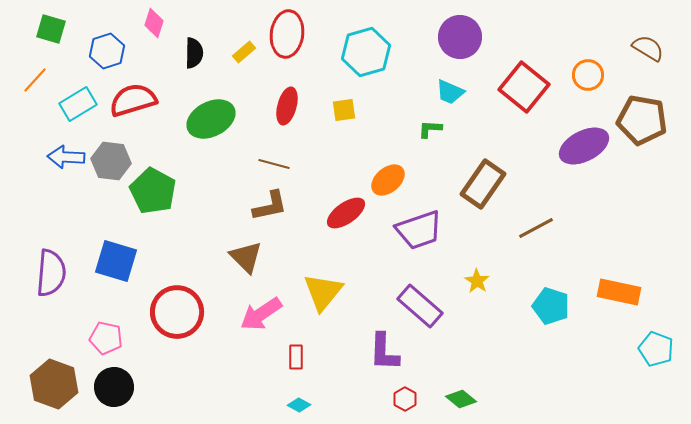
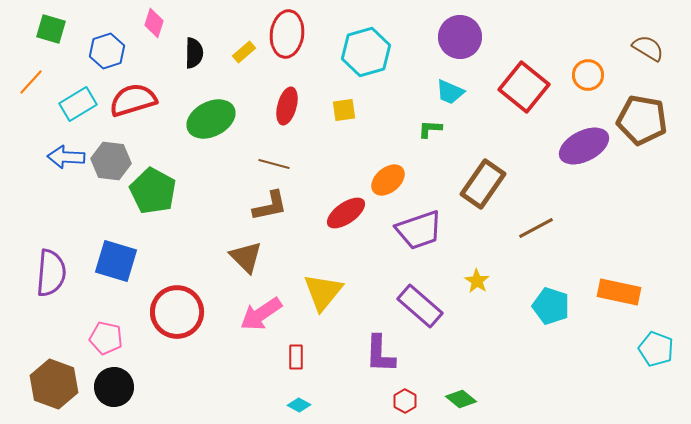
orange line at (35, 80): moved 4 px left, 2 px down
purple L-shape at (384, 352): moved 4 px left, 2 px down
red hexagon at (405, 399): moved 2 px down
